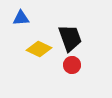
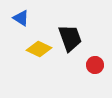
blue triangle: rotated 36 degrees clockwise
red circle: moved 23 px right
